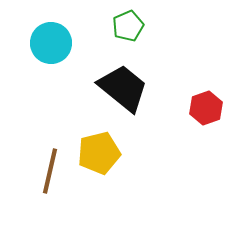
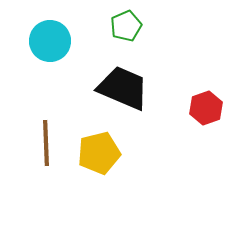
green pentagon: moved 2 px left
cyan circle: moved 1 px left, 2 px up
black trapezoid: rotated 16 degrees counterclockwise
brown line: moved 4 px left, 28 px up; rotated 15 degrees counterclockwise
